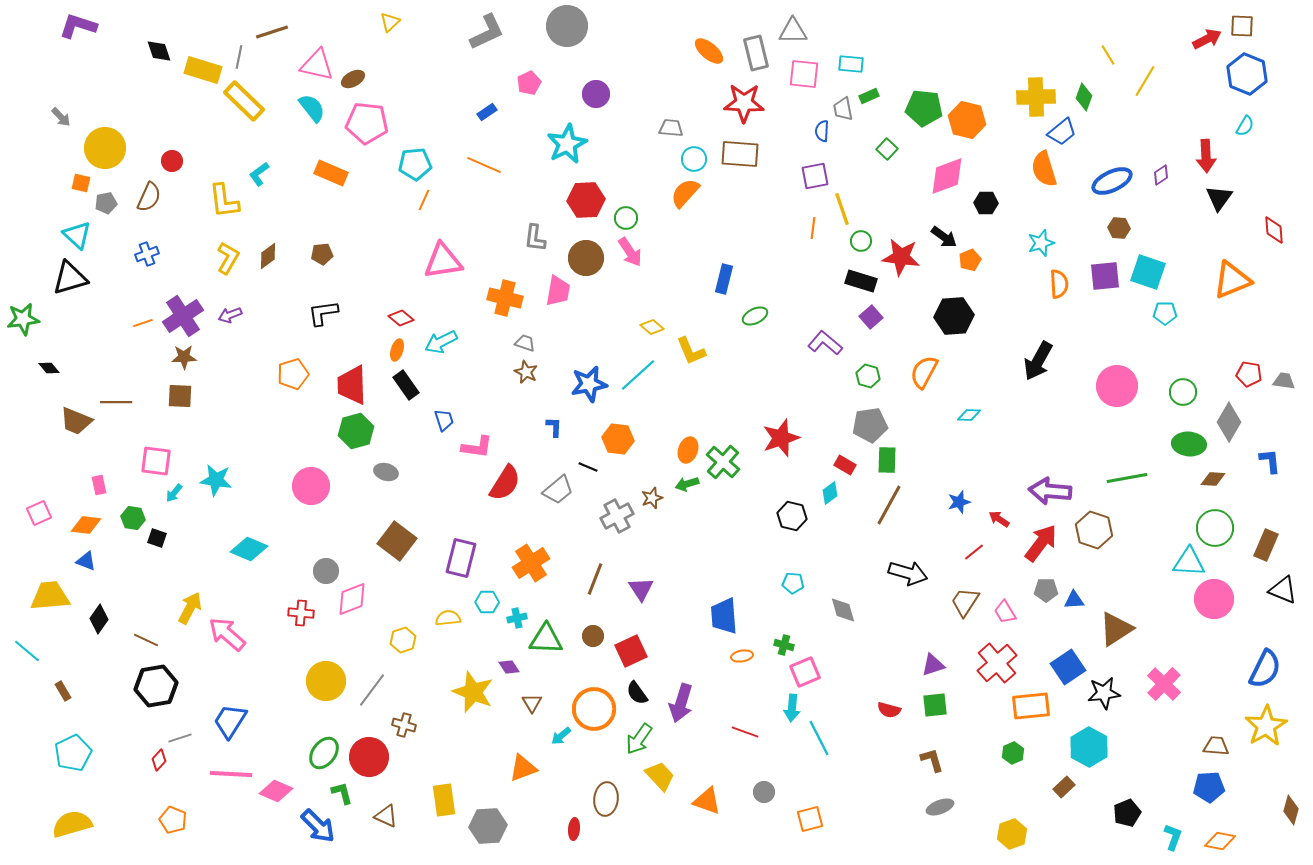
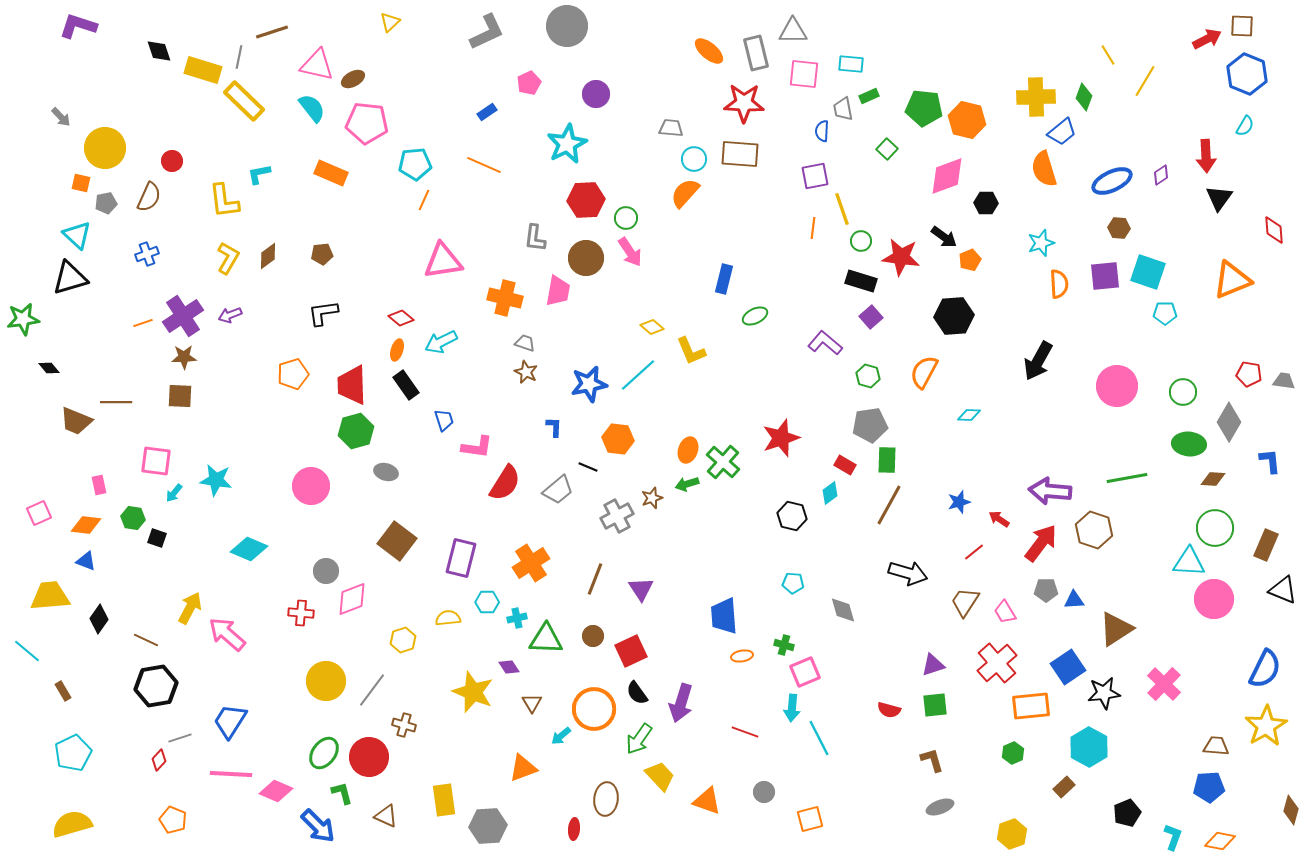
cyan L-shape at (259, 174): rotated 25 degrees clockwise
